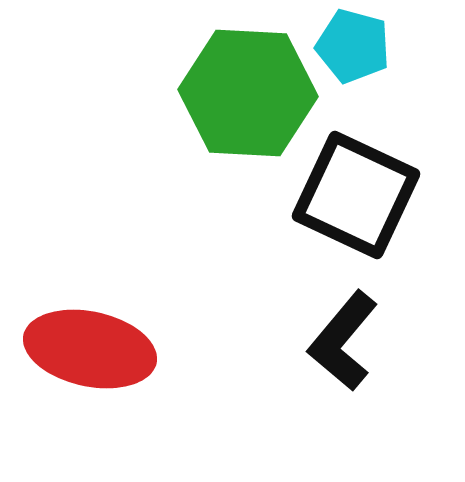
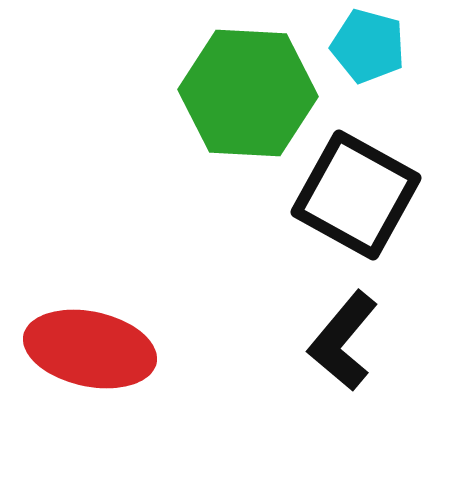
cyan pentagon: moved 15 px right
black square: rotated 4 degrees clockwise
